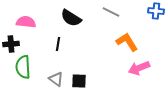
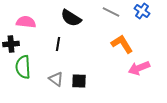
blue cross: moved 14 px left; rotated 28 degrees clockwise
orange L-shape: moved 5 px left, 2 px down
